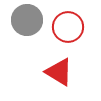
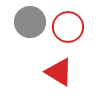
gray circle: moved 3 px right, 2 px down
